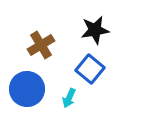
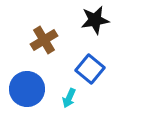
black star: moved 10 px up
brown cross: moved 3 px right, 5 px up
